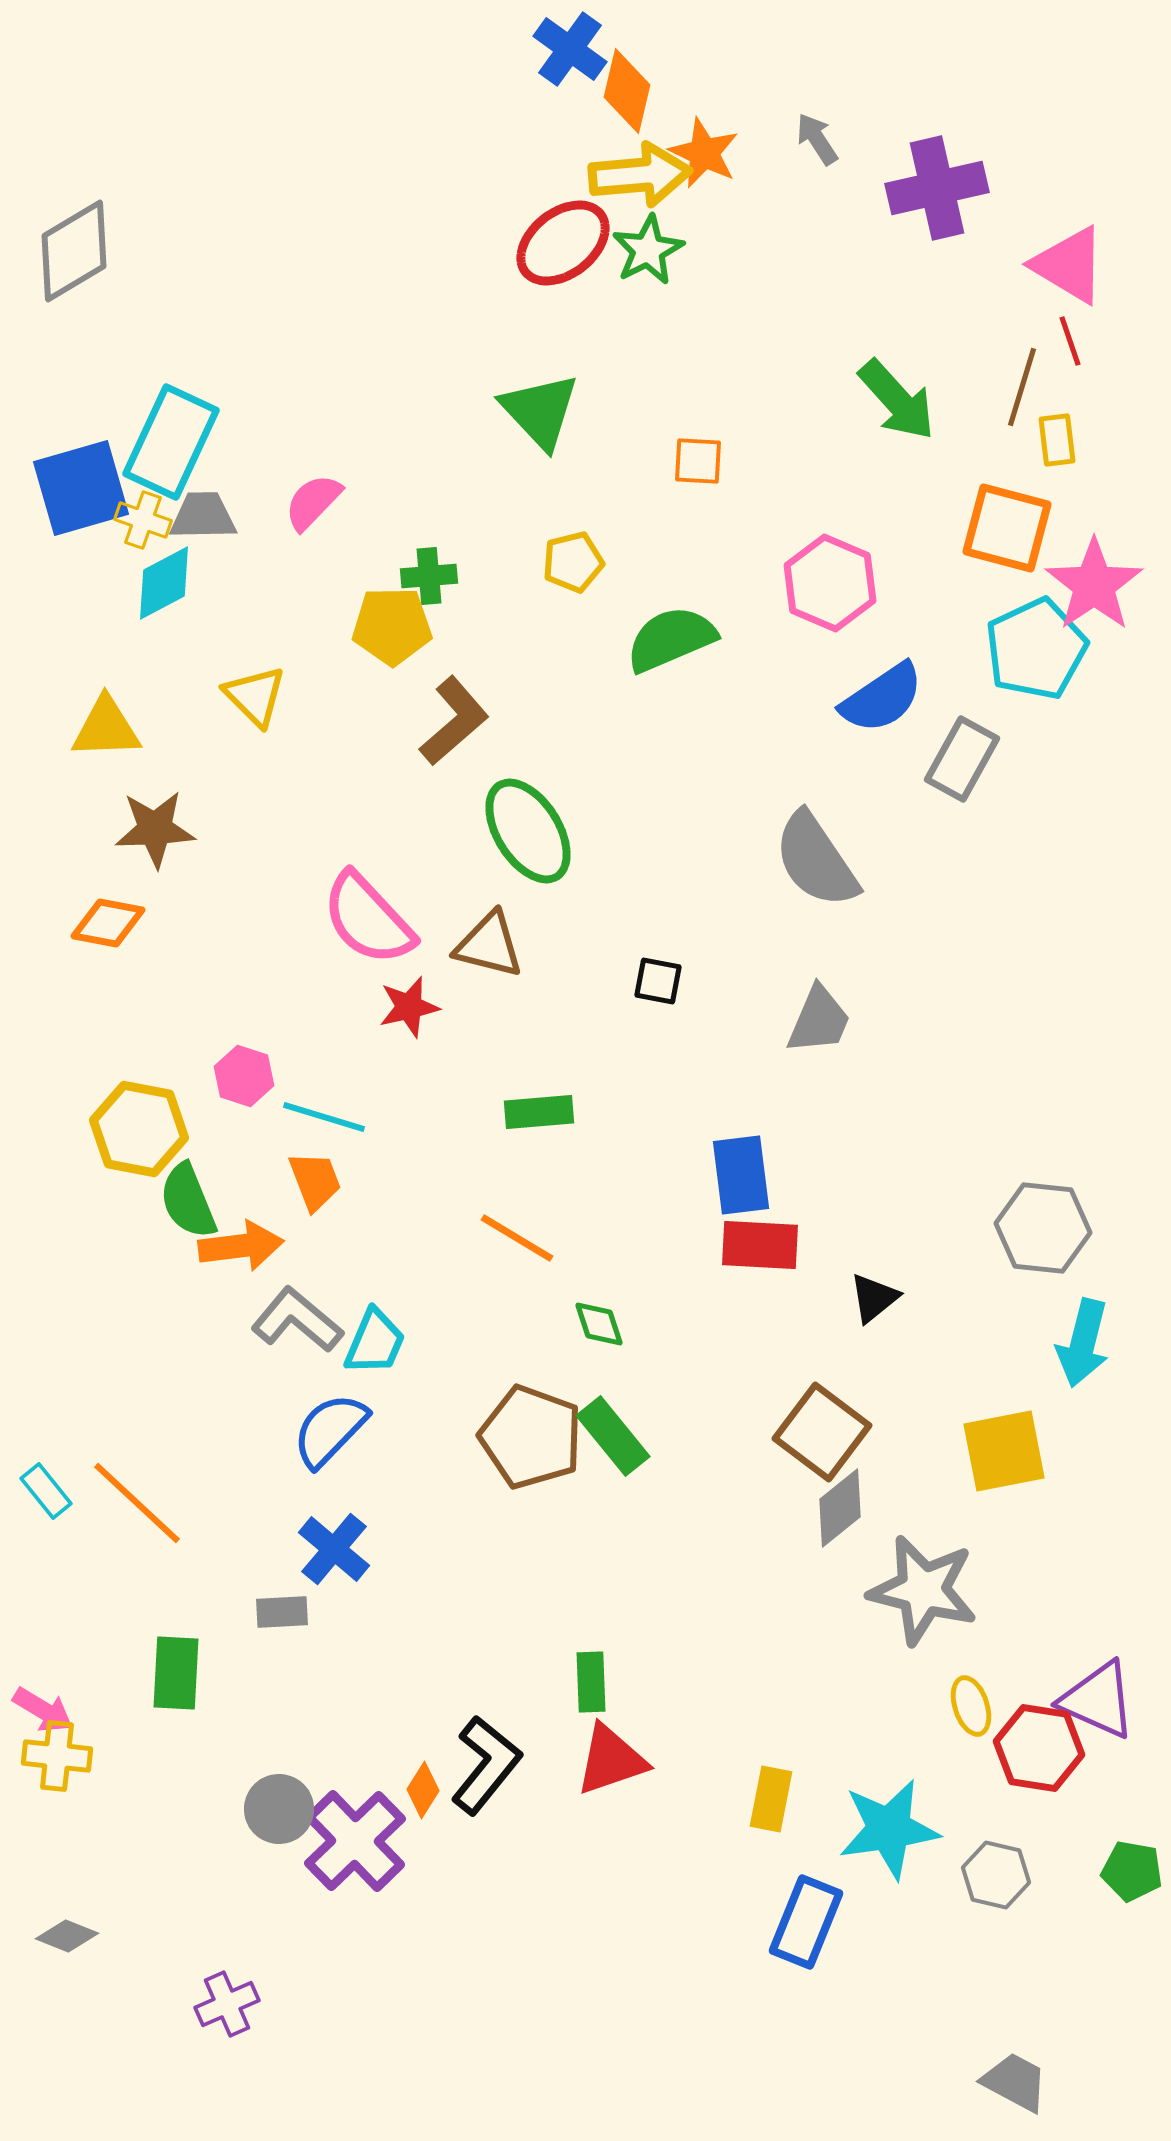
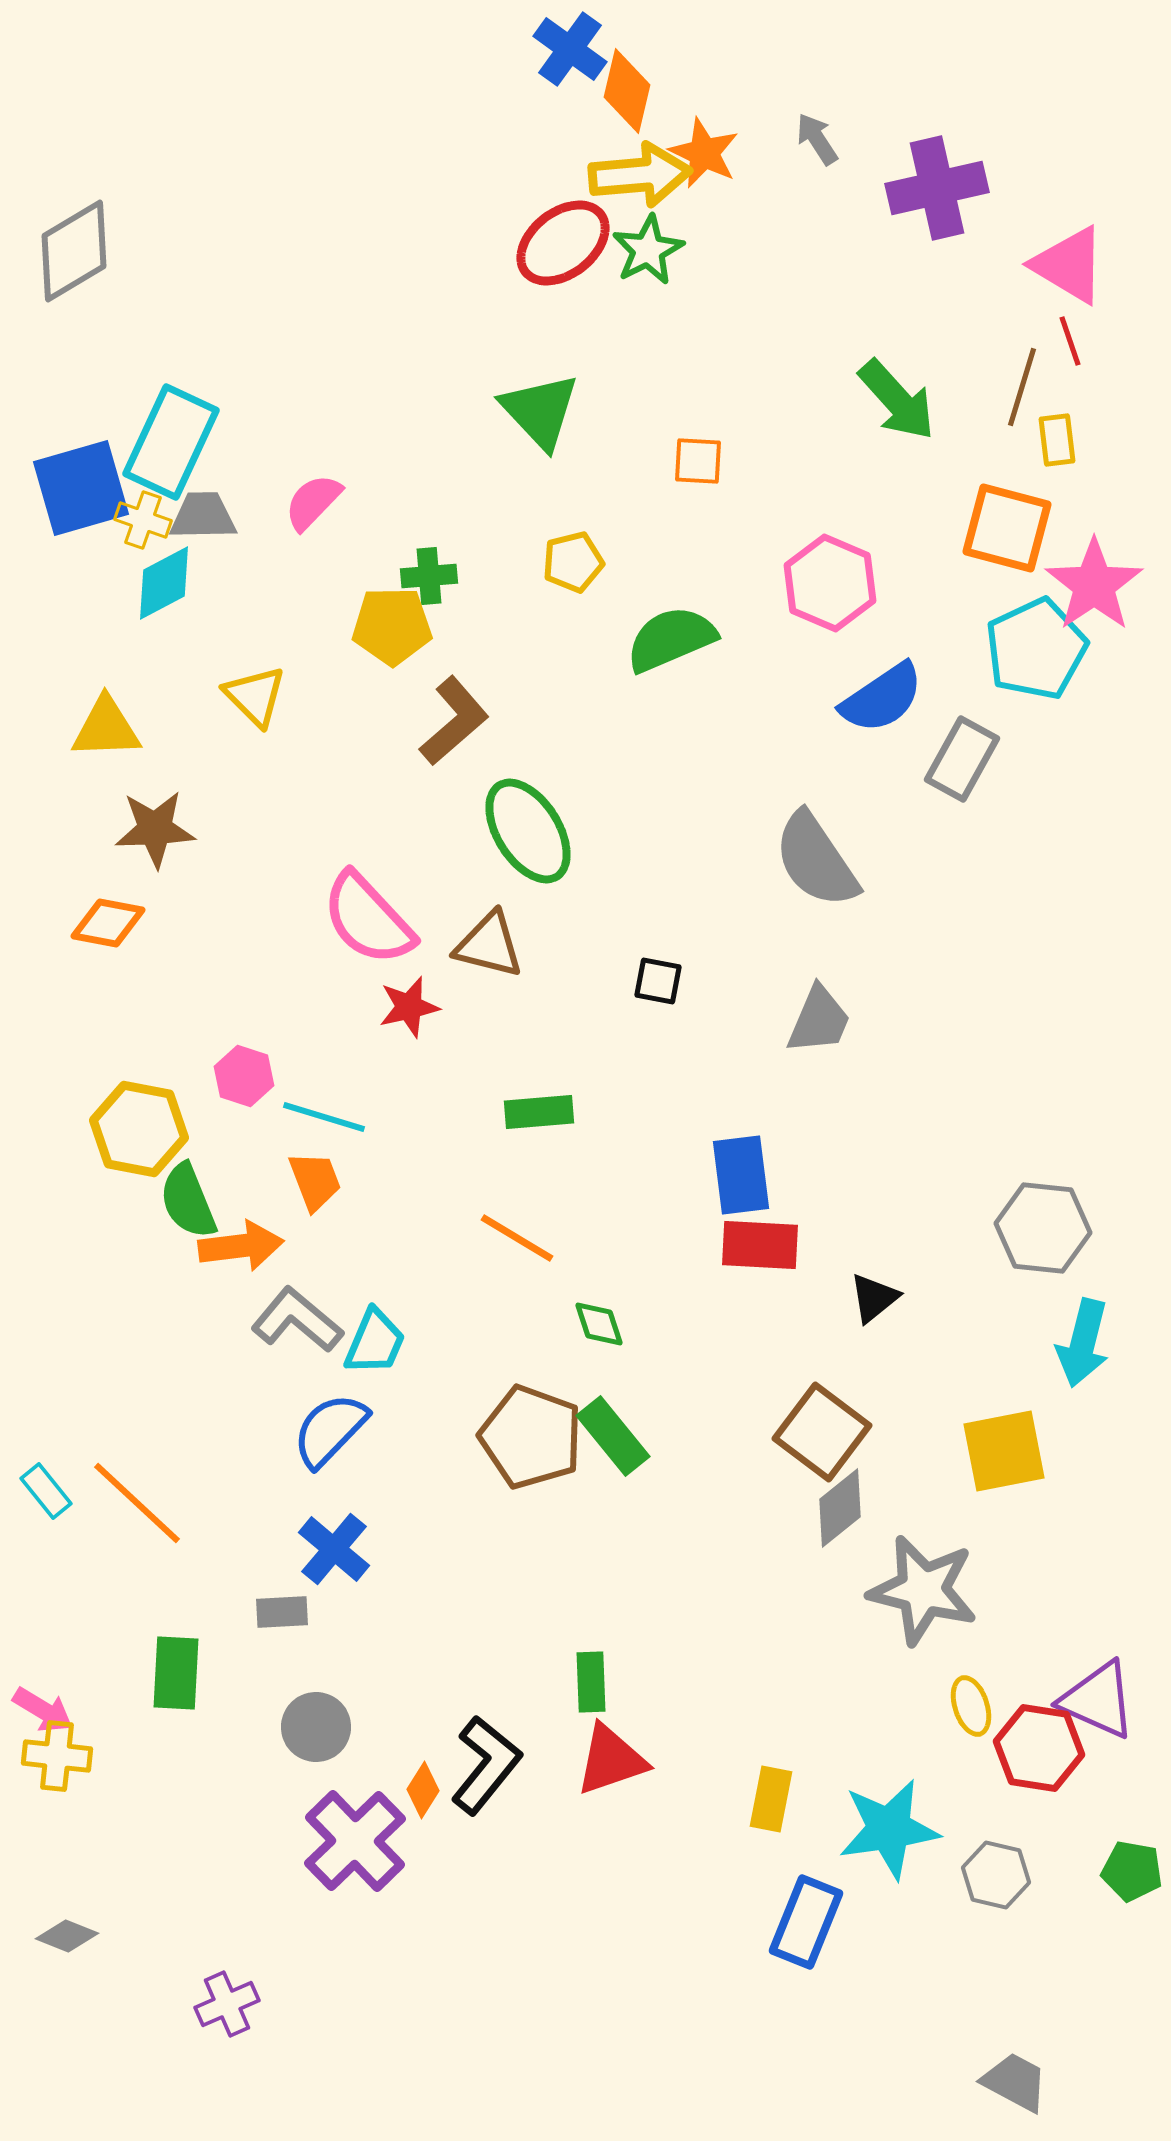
gray circle at (279, 1809): moved 37 px right, 82 px up
